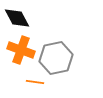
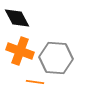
orange cross: moved 1 px left, 1 px down
gray hexagon: rotated 16 degrees clockwise
